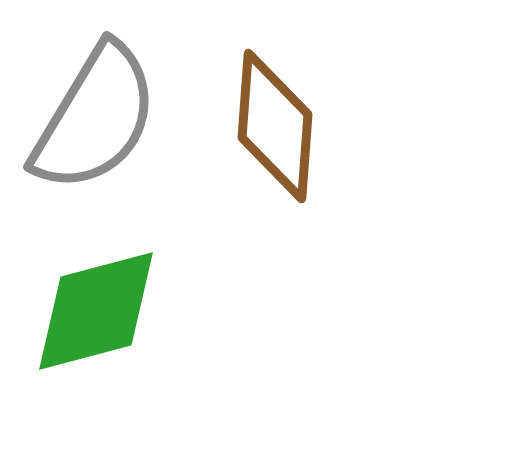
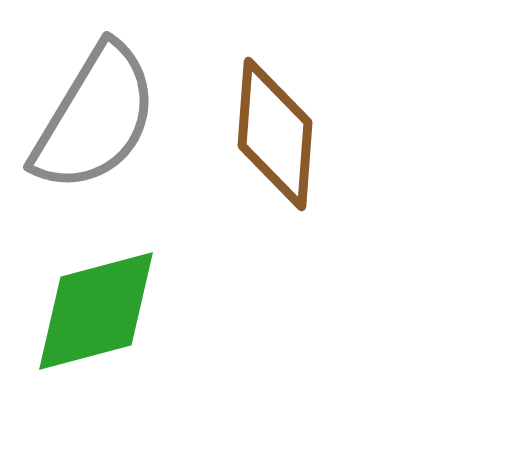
brown diamond: moved 8 px down
